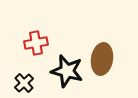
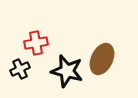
brown ellipse: rotated 16 degrees clockwise
black cross: moved 4 px left, 14 px up; rotated 18 degrees clockwise
